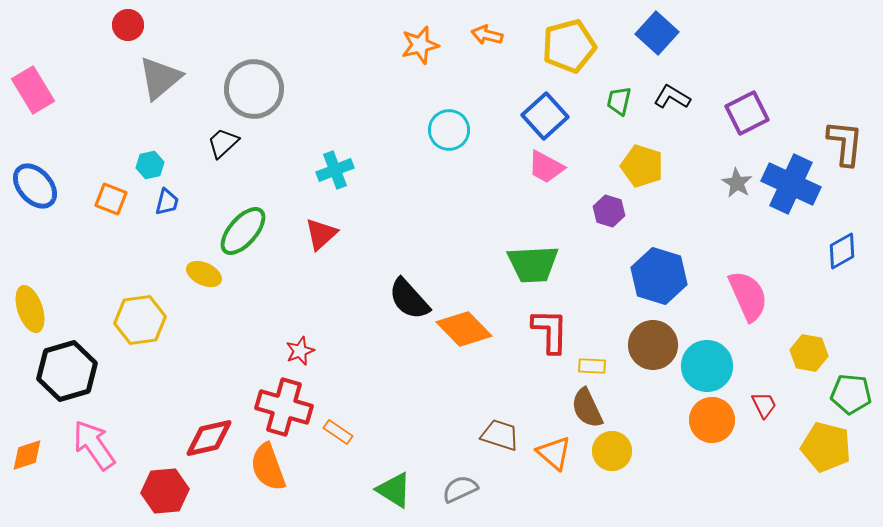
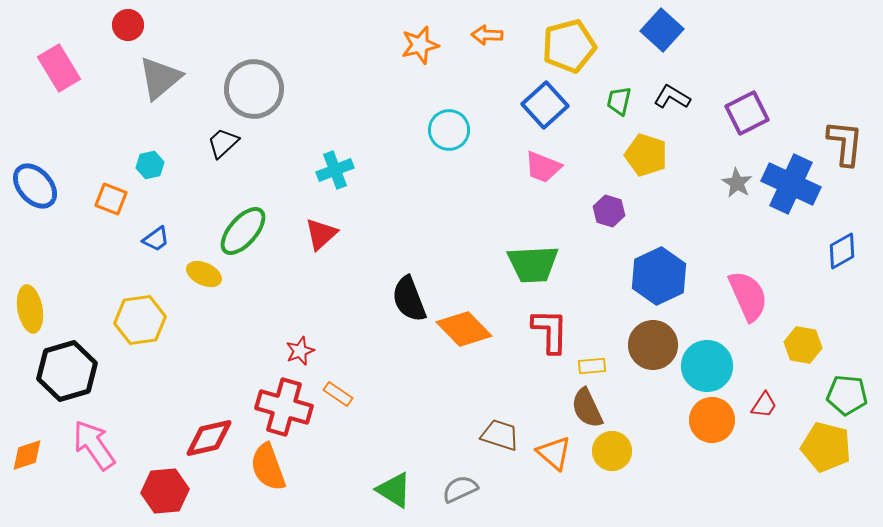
blue square at (657, 33): moved 5 px right, 3 px up
orange arrow at (487, 35): rotated 12 degrees counterclockwise
pink rectangle at (33, 90): moved 26 px right, 22 px up
blue square at (545, 116): moved 11 px up
yellow pentagon at (642, 166): moved 4 px right, 11 px up
pink trapezoid at (546, 167): moved 3 px left; rotated 6 degrees counterclockwise
blue trapezoid at (167, 202): moved 11 px left, 37 px down; rotated 40 degrees clockwise
blue hexagon at (659, 276): rotated 18 degrees clockwise
black semicircle at (409, 299): rotated 21 degrees clockwise
yellow ellipse at (30, 309): rotated 9 degrees clockwise
yellow hexagon at (809, 353): moved 6 px left, 8 px up
yellow rectangle at (592, 366): rotated 8 degrees counterclockwise
green pentagon at (851, 394): moved 4 px left, 1 px down
red trapezoid at (764, 405): rotated 60 degrees clockwise
orange rectangle at (338, 432): moved 38 px up
